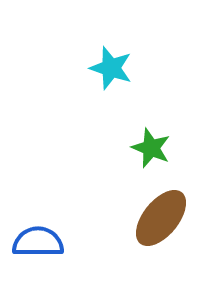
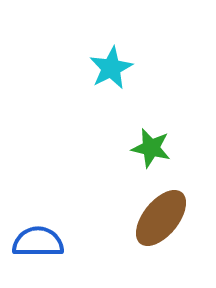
cyan star: rotated 27 degrees clockwise
green star: rotated 9 degrees counterclockwise
